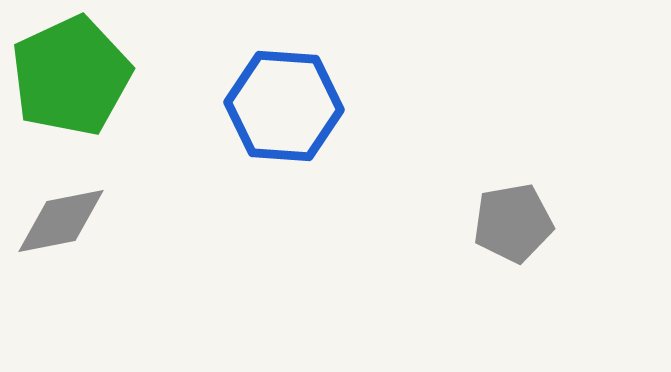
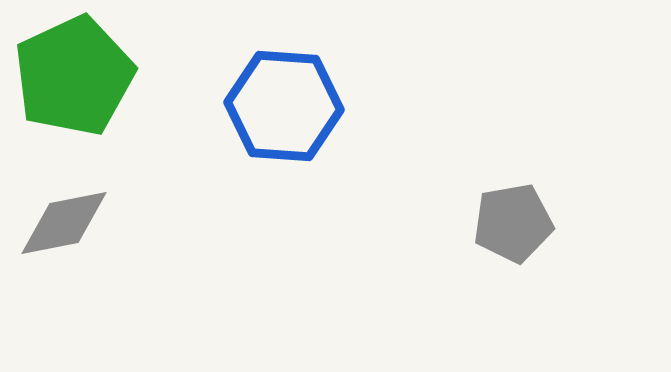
green pentagon: moved 3 px right
gray diamond: moved 3 px right, 2 px down
